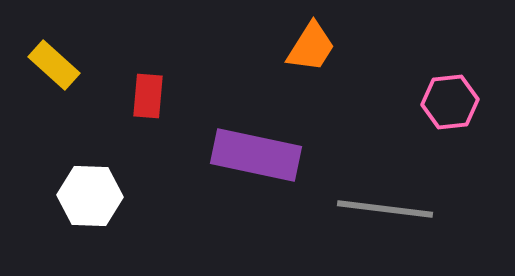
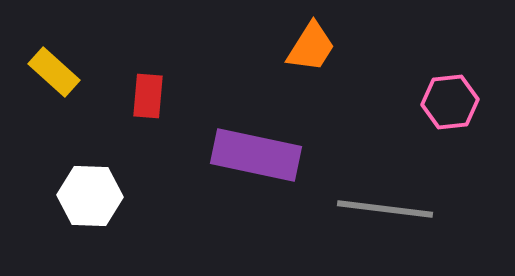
yellow rectangle: moved 7 px down
